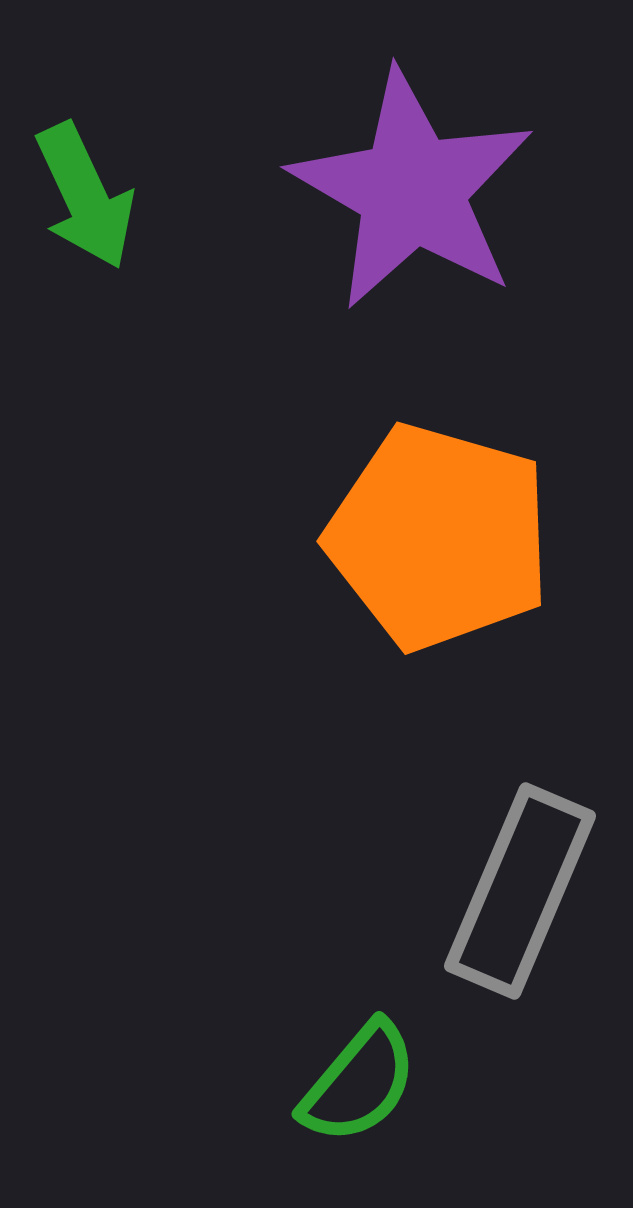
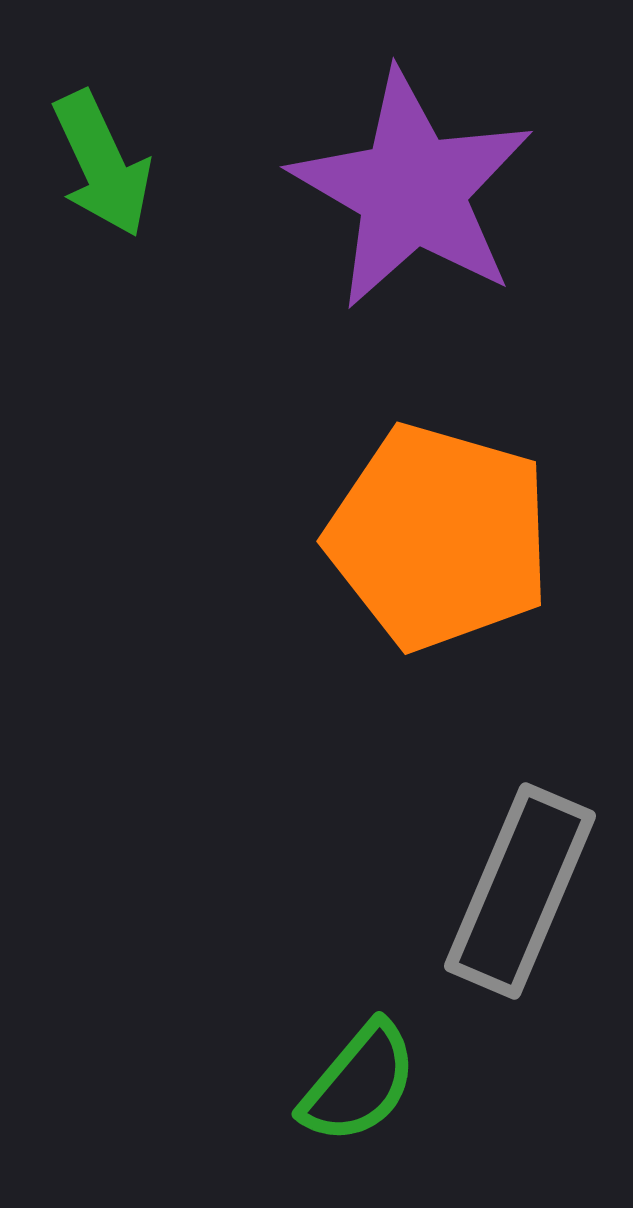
green arrow: moved 17 px right, 32 px up
